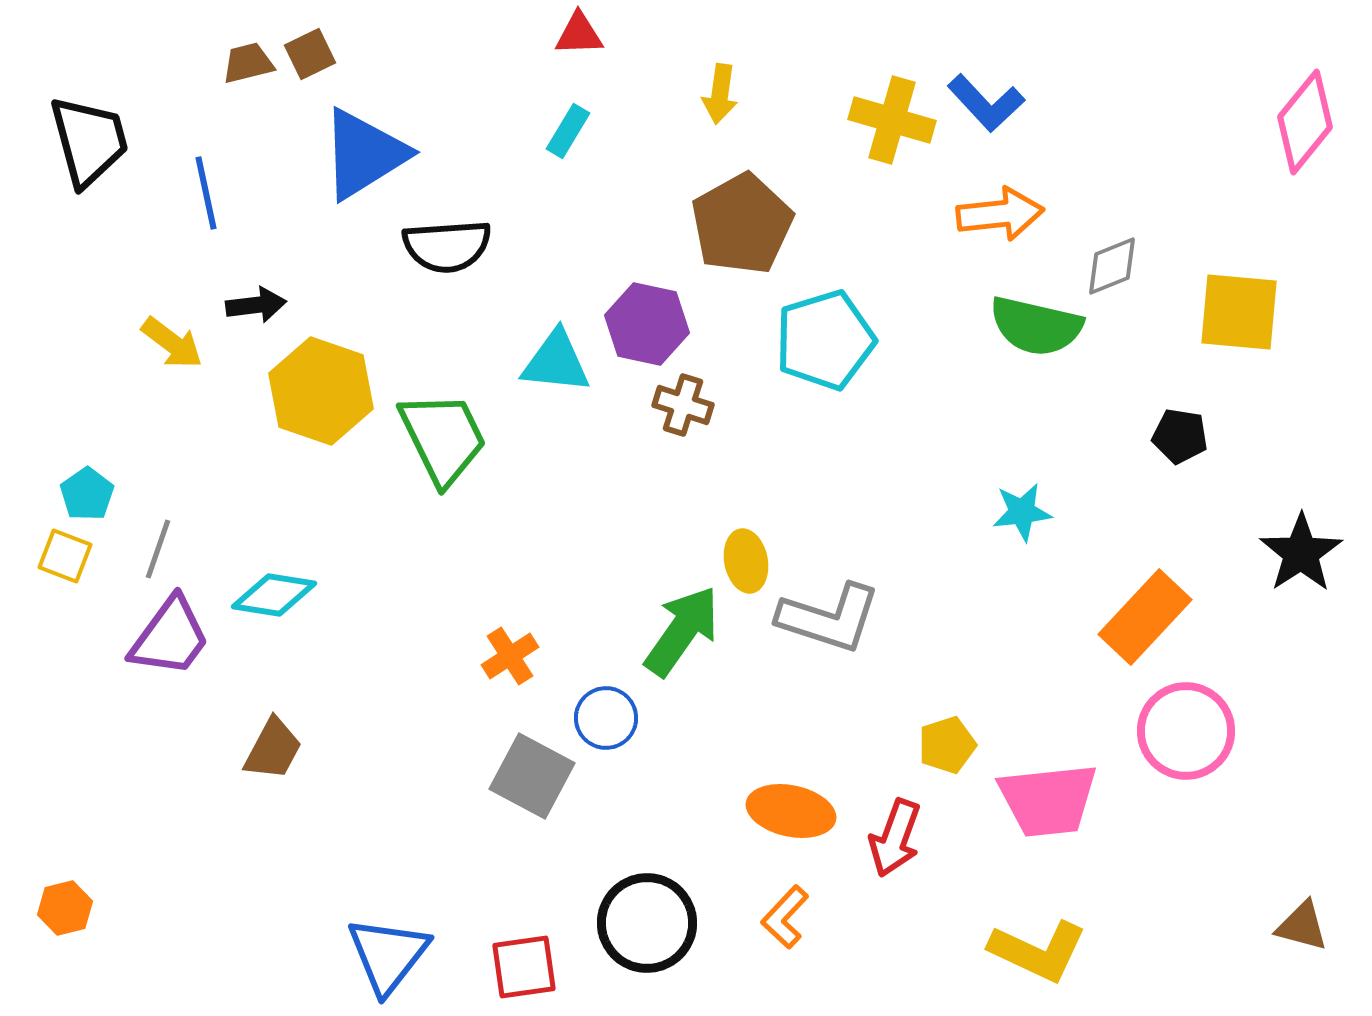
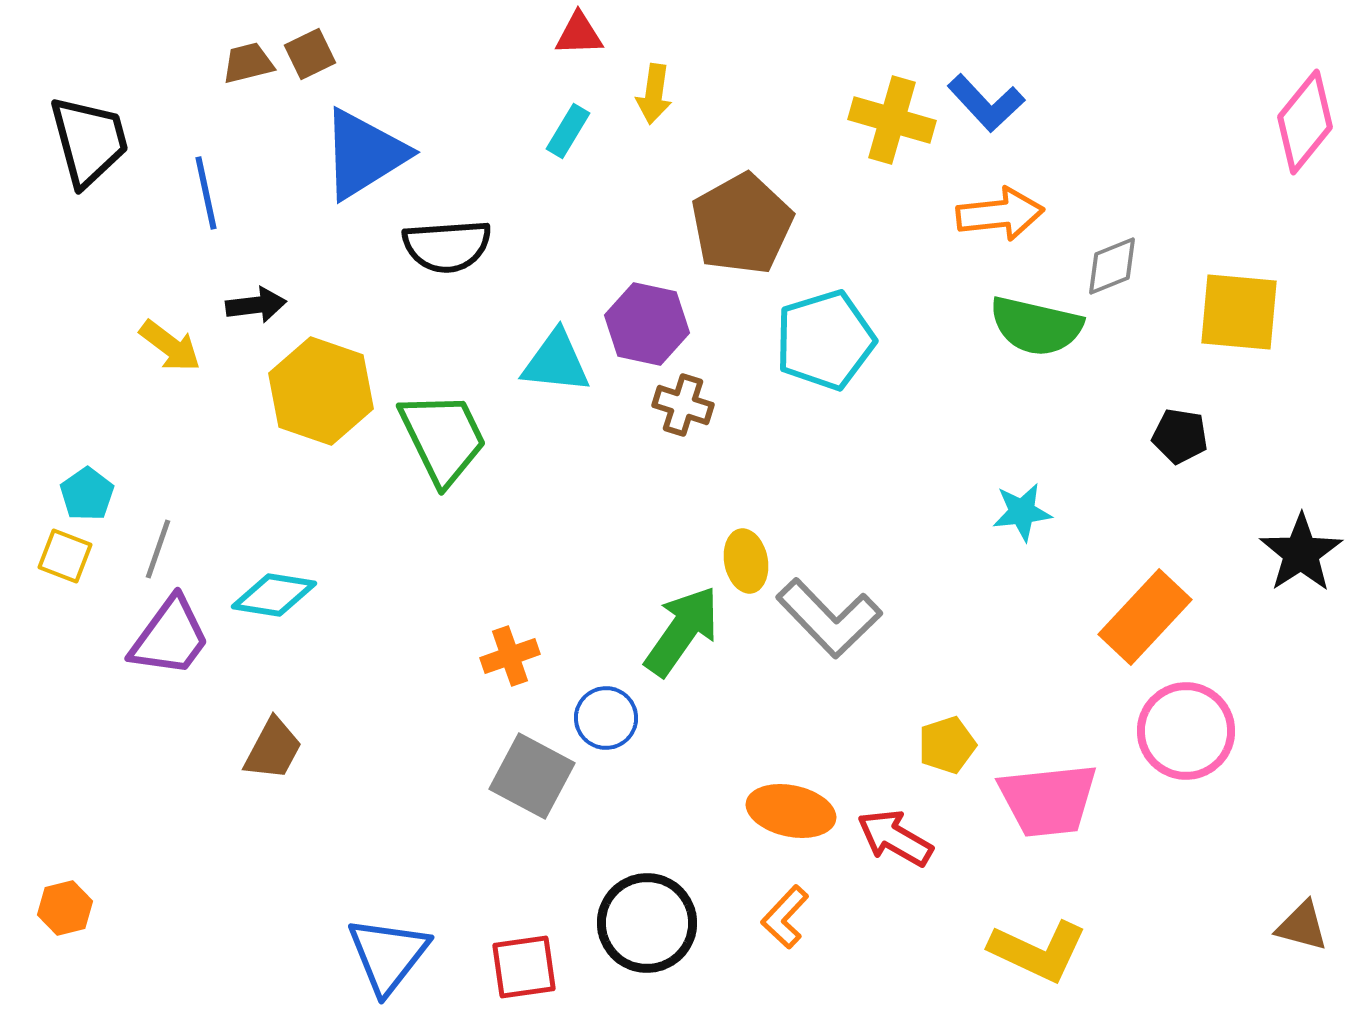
yellow arrow at (720, 94): moved 66 px left
yellow arrow at (172, 343): moved 2 px left, 3 px down
gray L-shape at (829, 618): rotated 28 degrees clockwise
orange cross at (510, 656): rotated 14 degrees clockwise
red arrow at (895, 838): rotated 100 degrees clockwise
